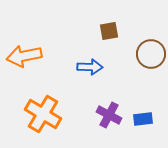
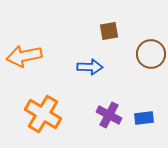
blue rectangle: moved 1 px right, 1 px up
